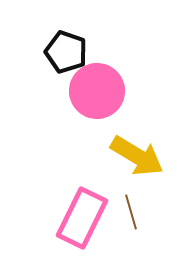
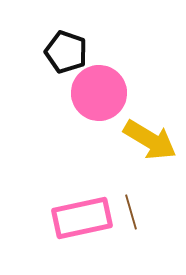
pink circle: moved 2 px right, 2 px down
yellow arrow: moved 13 px right, 16 px up
pink rectangle: rotated 52 degrees clockwise
